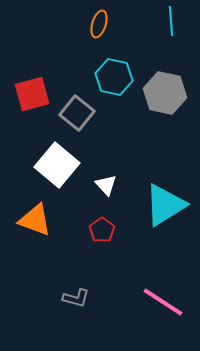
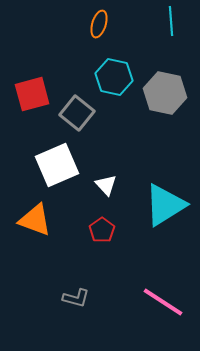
white square: rotated 27 degrees clockwise
